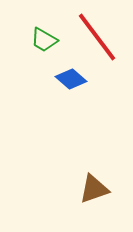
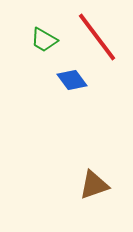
blue diamond: moved 1 px right, 1 px down; rotated 12 degrees clockwise
brown triangle: moved 4 px up
